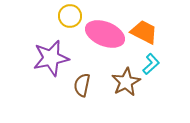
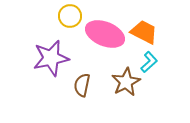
cyan L-shape: moved 2 px left, 2 px up
